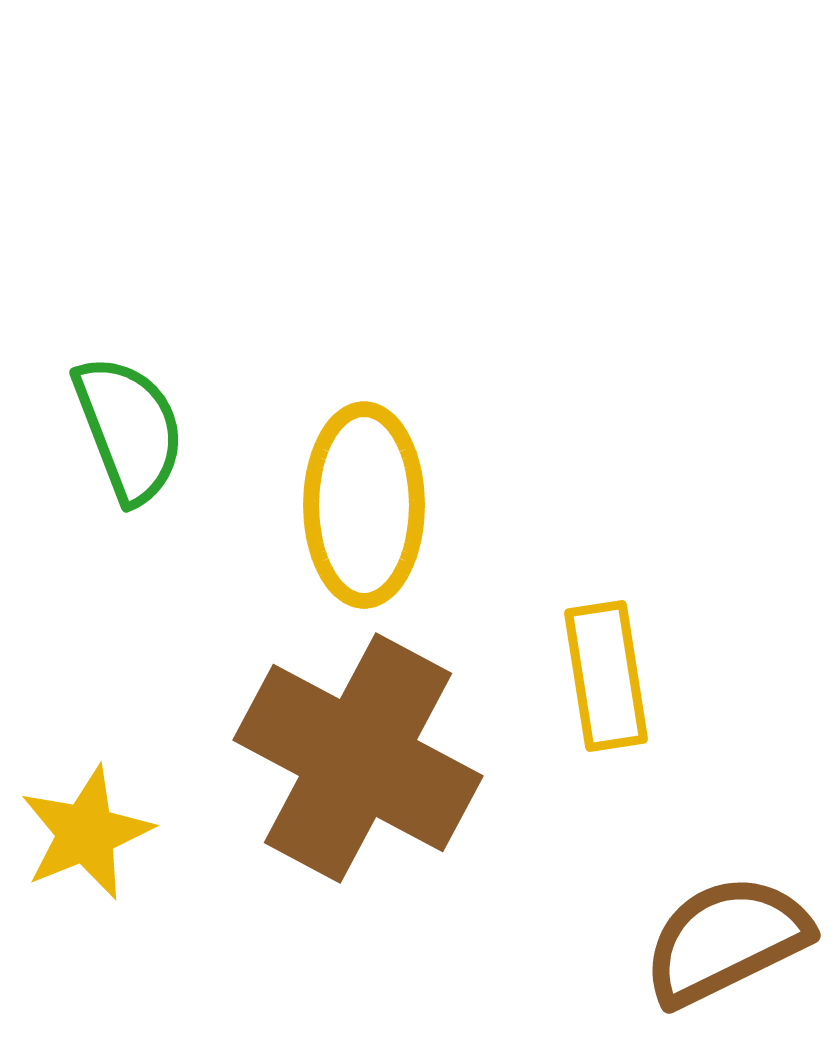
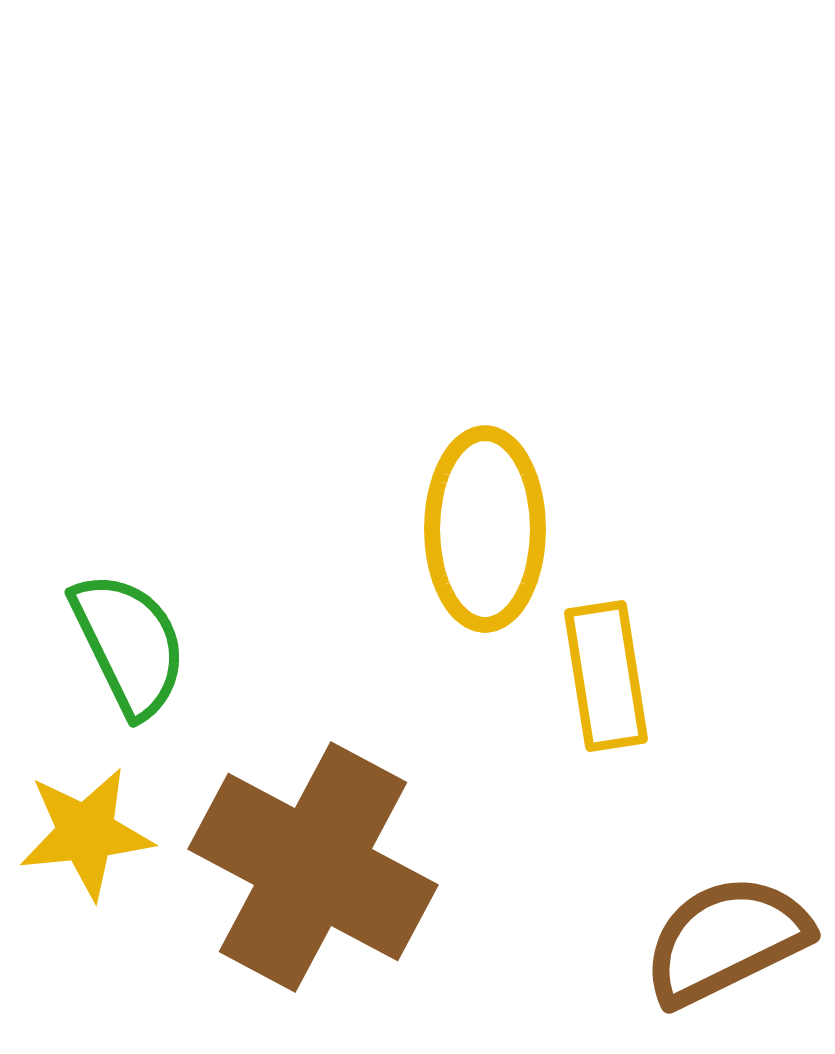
green semicircle: moved 215 px down; rotated 5 degrees counterclockwise
yellow ellipse: moved 121 px right, 24 px down
brown cross: moved 45 px left, 109 px down
yellow star: rotated 16 degrees clockwise
